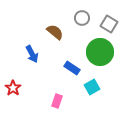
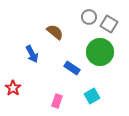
gray circle: moved 7 px right, 1 px up
cyan square: moved 9 px down
